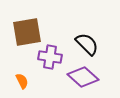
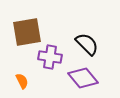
purple diamond: moved 1 px down; rotated 8 degrees clockwise
